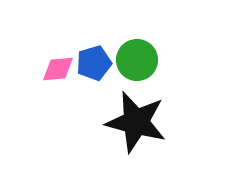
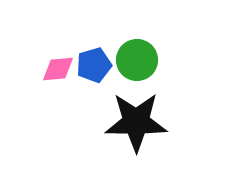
blue pentagon: moved 2 px down
black star: rotated 14 degrees counterclockwise
